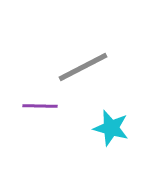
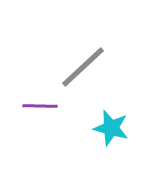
gray line: rotated 16 degrees counterclockwise
